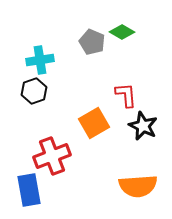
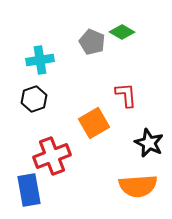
black hexagon: moved 8 px down
black star: moved 6 px right, 17 px down
